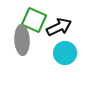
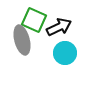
gray ellipse: rotated 12 degrees counterclockwise
